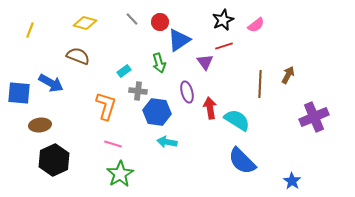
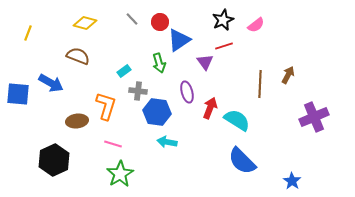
yellow line: moved 2 px left, 3 px down
blue square: moved 1 px left, 1 px down
red arrow: rotated 30 degrees clockwise
brown ellipse: moved 37 px right, 4 px up
